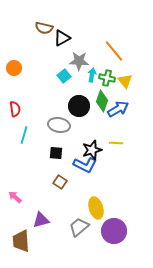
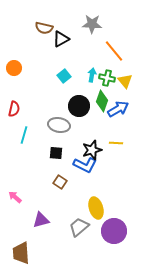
black triangle: moved 1 px left, 1 px down
gray star: moved 13 px right, 37 px up
red semicircle: moved 1 px left; rotated 21 degrees clockwise
brown trapezoid: moved 12 px down
